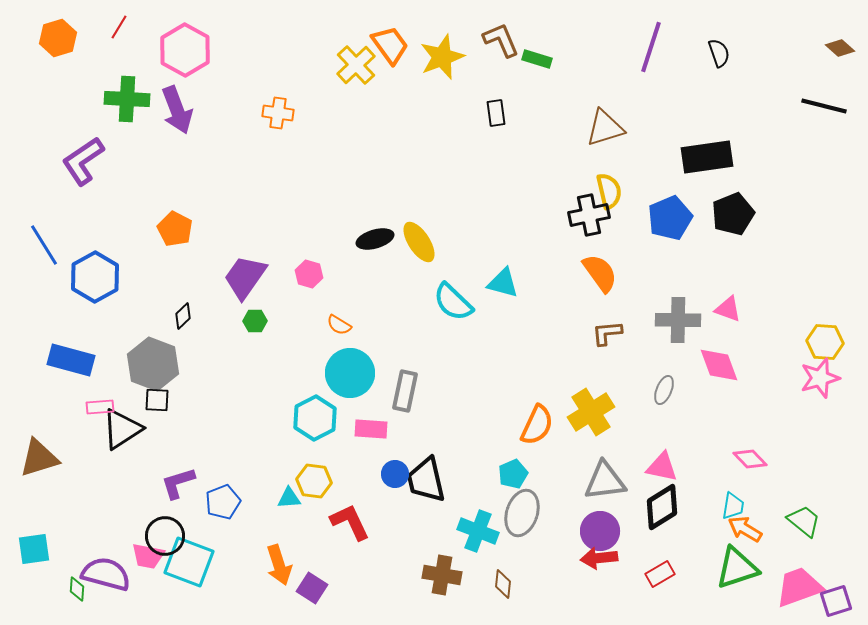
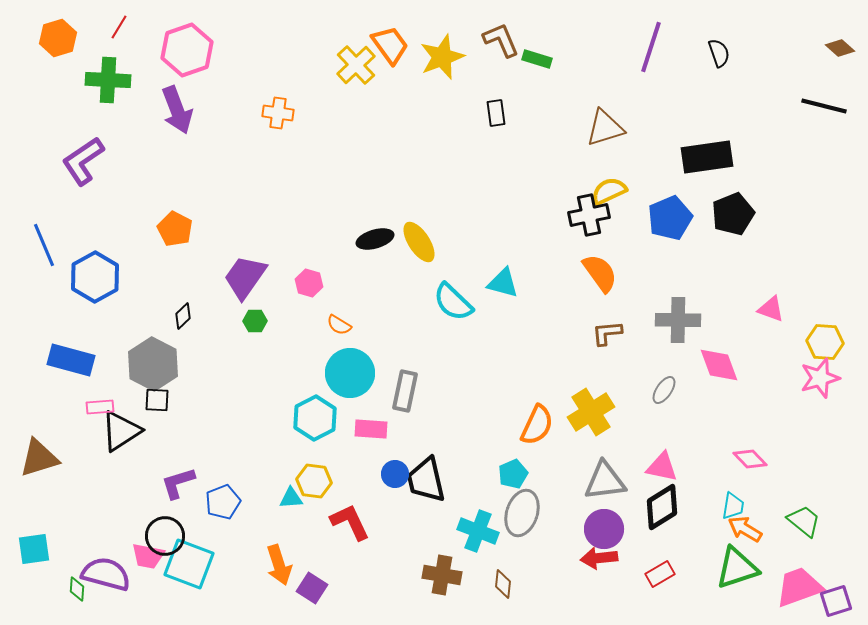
pink hexagon at (185, 50): moved 2 px right; rotated 12 degrees clockwise
green cross at (127, 99): moved 19 px left, 19 px up
yellow semicircle at (609, 191): rotated 102 degrees counterclockwise
blue line at (44, 245): rotated 9 degrees clockwise
pink hexagon at (309, 274): moved 9 px down
pink triangle at (728, 309): moved 43 px right
gray hexagon at (153, 364): rotated 6 degrees clockwise
gray ellipse at (664, 390): rotated 12 degrees clockwise
black triangle at (122, 429): moved 1 px left, 2 px down
cyan triangle at (289, 498): moved 2 px right
purple circle at (600, 531): moved 4 px right, 2 px up
cyan square at (189, 562): moved 2 px down
